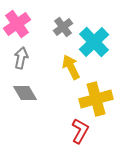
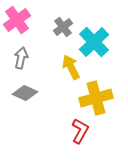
pink cross: moved 4 px up
gray diamond: rotated 35 degrees counterclockwise
yellow cross: moved 1 px up
